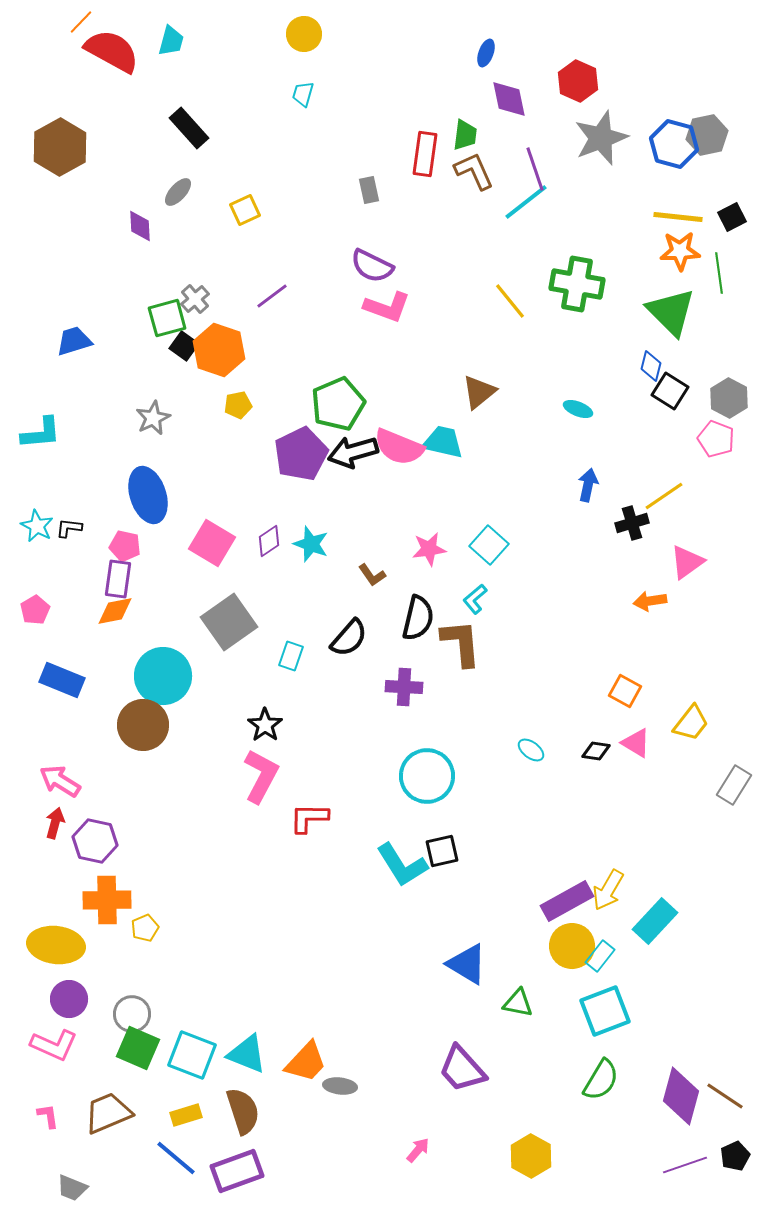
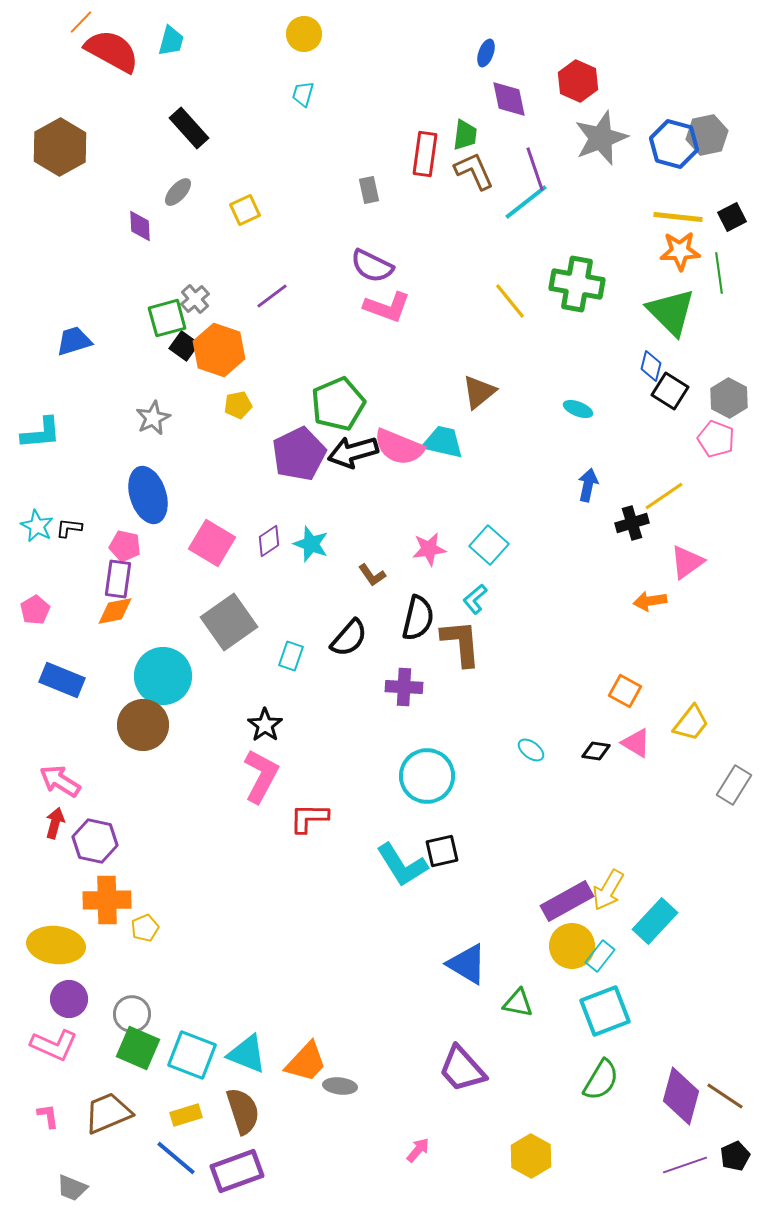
purple pentagon at (301, 454): moved 2 px left
